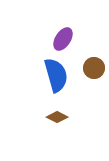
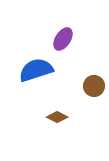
brown circle: moved 18 px down
blue semicircle: moved 20 px left, 5 px up; rotated 92 degrees counterclockwise
